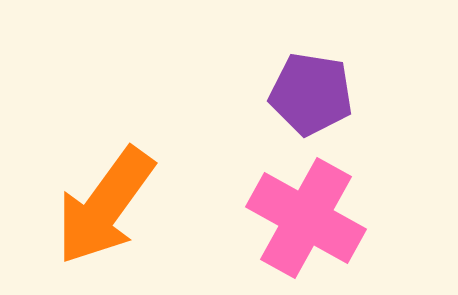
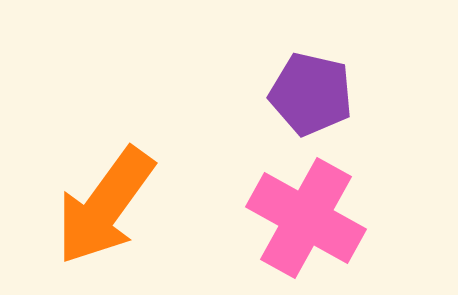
purple pentagon: rotated 4 degrees clockwise
